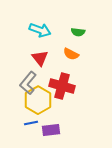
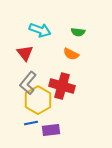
red triangle: moved 15 px left, 5 px up
